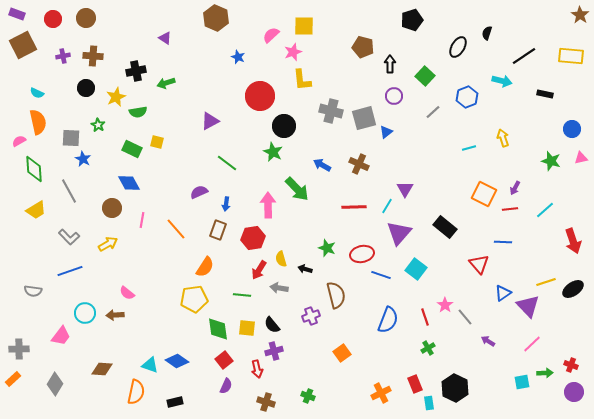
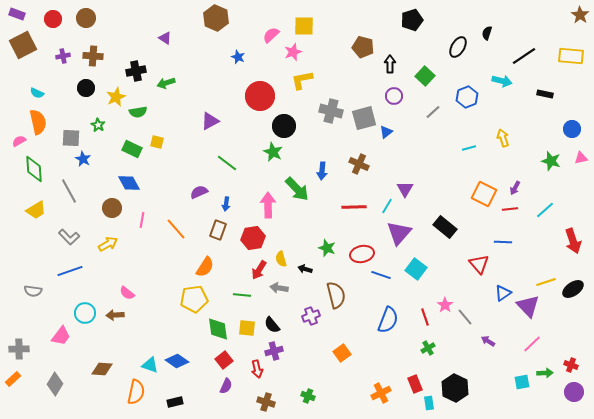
yellow L-shape at (302, 80): rotated 85 degrees clockwise
blue arrow at (322, 165): moved 6 px down; rotated 114 degrees counterclockwise
